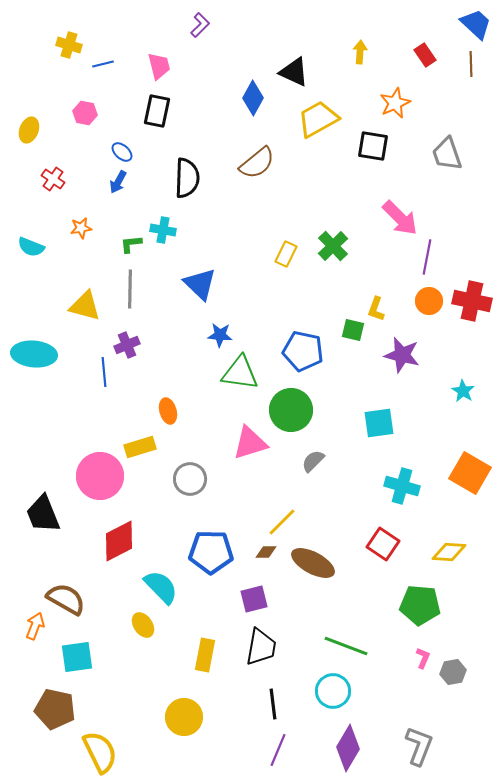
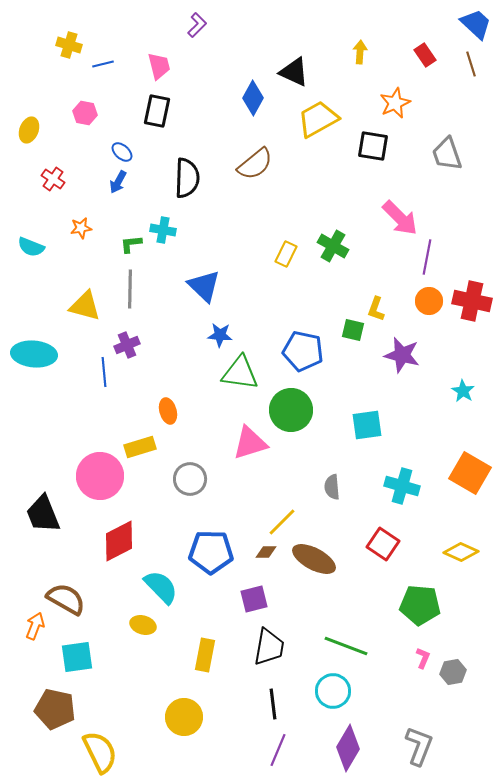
purple L-shape at (200, 25): moved 3 px left
brown line at (471, 64): rotated 15 degrees counterclockwise
brown semicircle at (257, 163): moved 2 px left, 1 px down
green cross at (333, 246): rotated 16 degrees counterclockwise
blue triangle at (200, 284): moved 4 px right, 2 px down
cyan square at (379, 423): moved 12 px left, 2 px down
gray semicircle at (313, 461): moved 19 px right, 26 px down; rotated 50 degrees counterclockwise
yellow diamond at (449, 552): moved 12 px right; rotated 20 degrees clockwise
brown ellipse at (313, 563): moved 1 px right, 4 px up
yellow ellipse at (143, 625): rotated 40 degrees counterclockwise
black trapezoid at (261, 647): moved 8 px right
